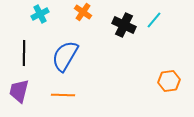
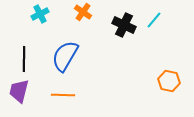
black line: moved 6 px down
orange hexagon: rotated 20 degrees clockwise
